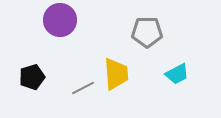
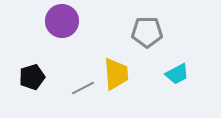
purple circle: moved 2 px right, 1 px down
